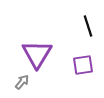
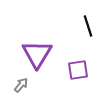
purple square: moved 5 px left, 5 px down
gray arrow: moved 1 px left, 3 px down
